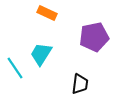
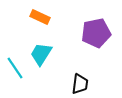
orange rectangle: moved 7 px left, 4 px down
purple pentagon: moved 2 px right, 4 px up
